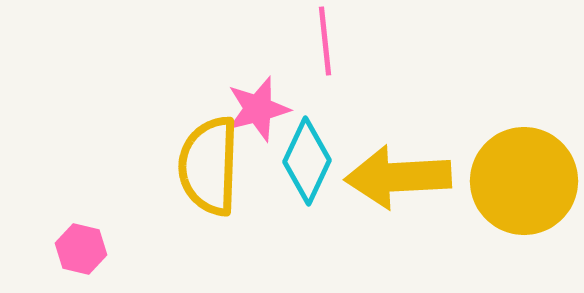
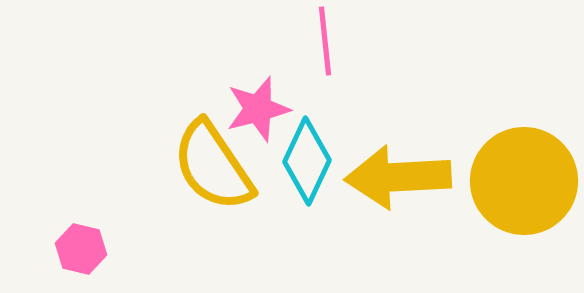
yellow semicircle: moved 4 px right; rotated 36 degrees counterclockwise
